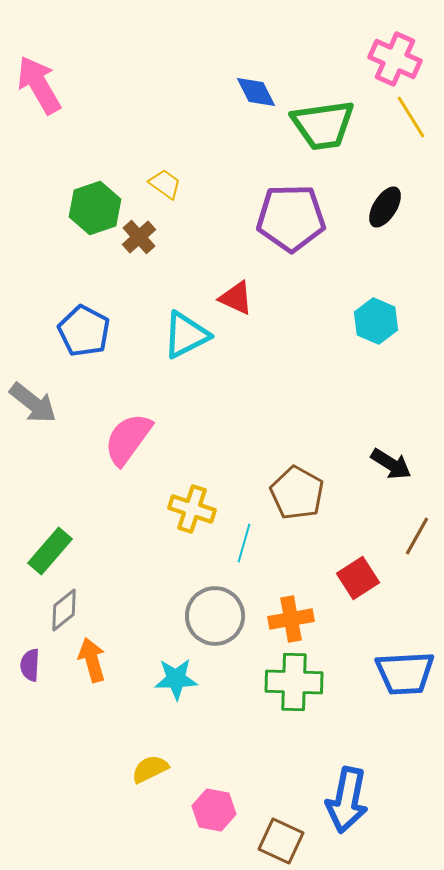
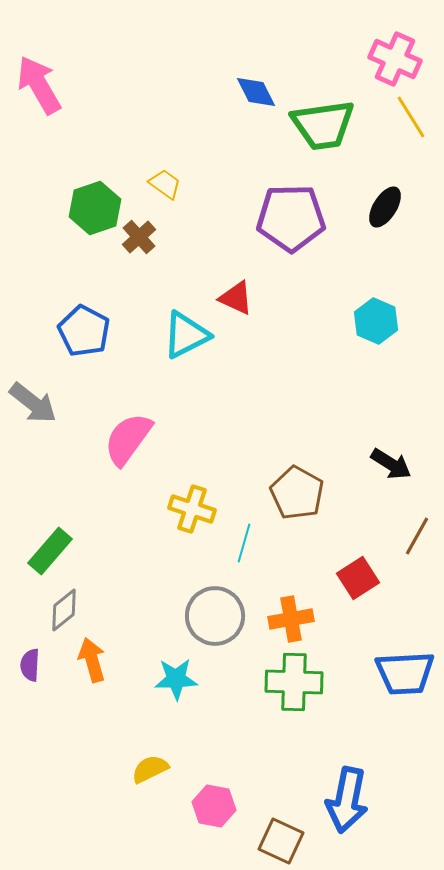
pink hexagon: moved 4 px up
